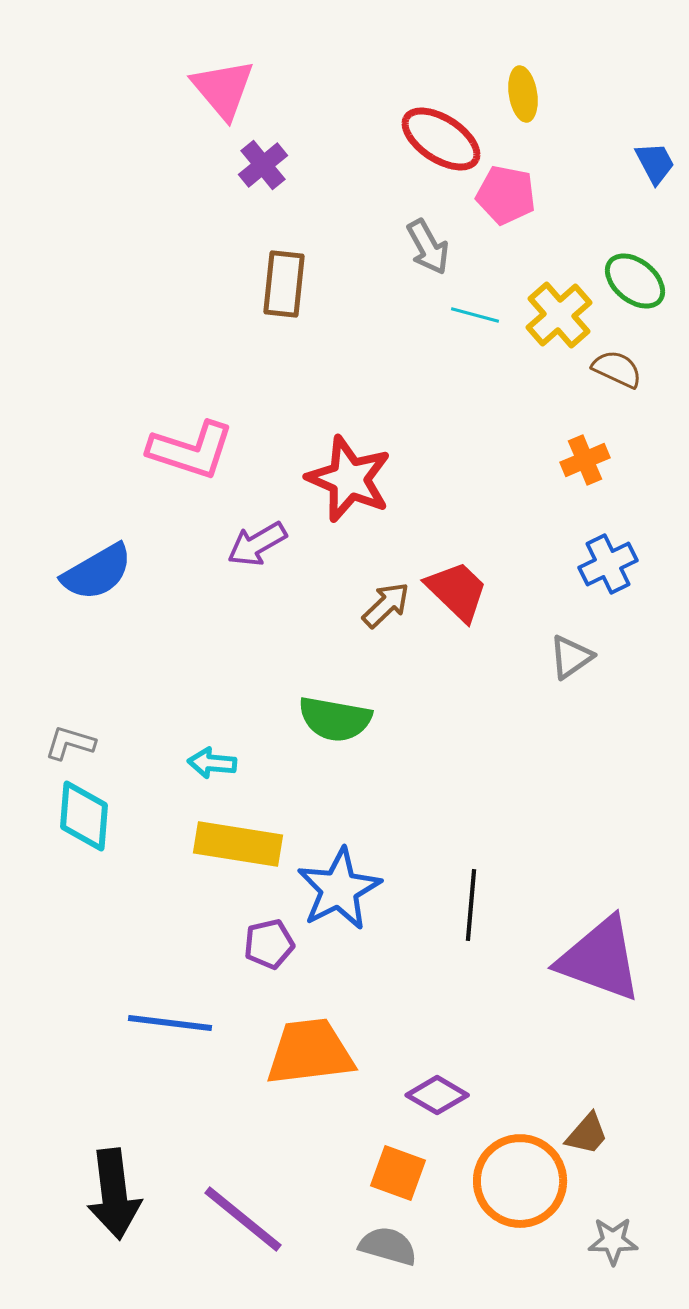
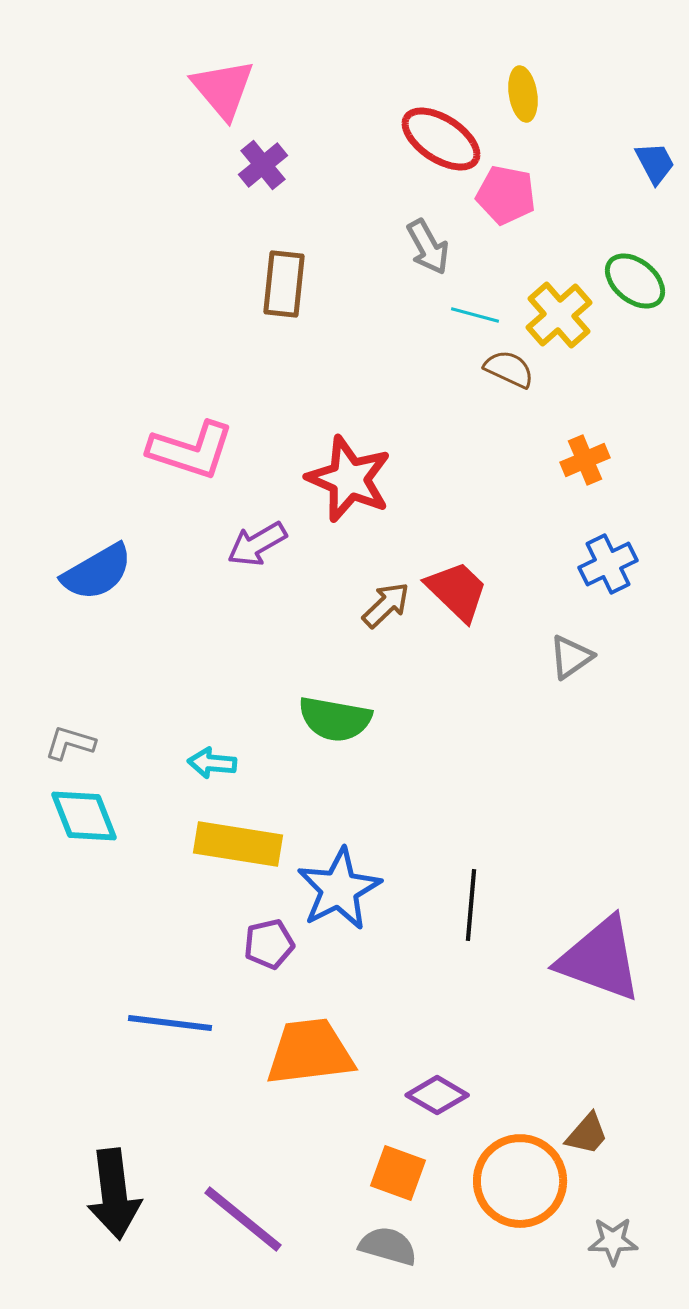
brown semicircle: moved 108 px left
cyan diamond: rotated 26 degrees counterclockwise
